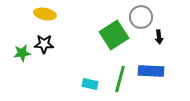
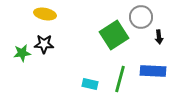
blue rectangle: moved 2 px right
